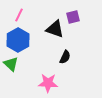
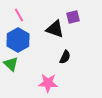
pink line: rotated 56 degrees counterclockwise
